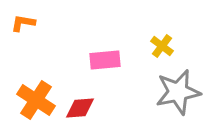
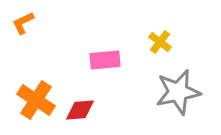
orange L-shape: rotated 35 degrees counterclockwise
yellow cross: moved 2 px left, 4 px up
red diamond: moved 2 px down
